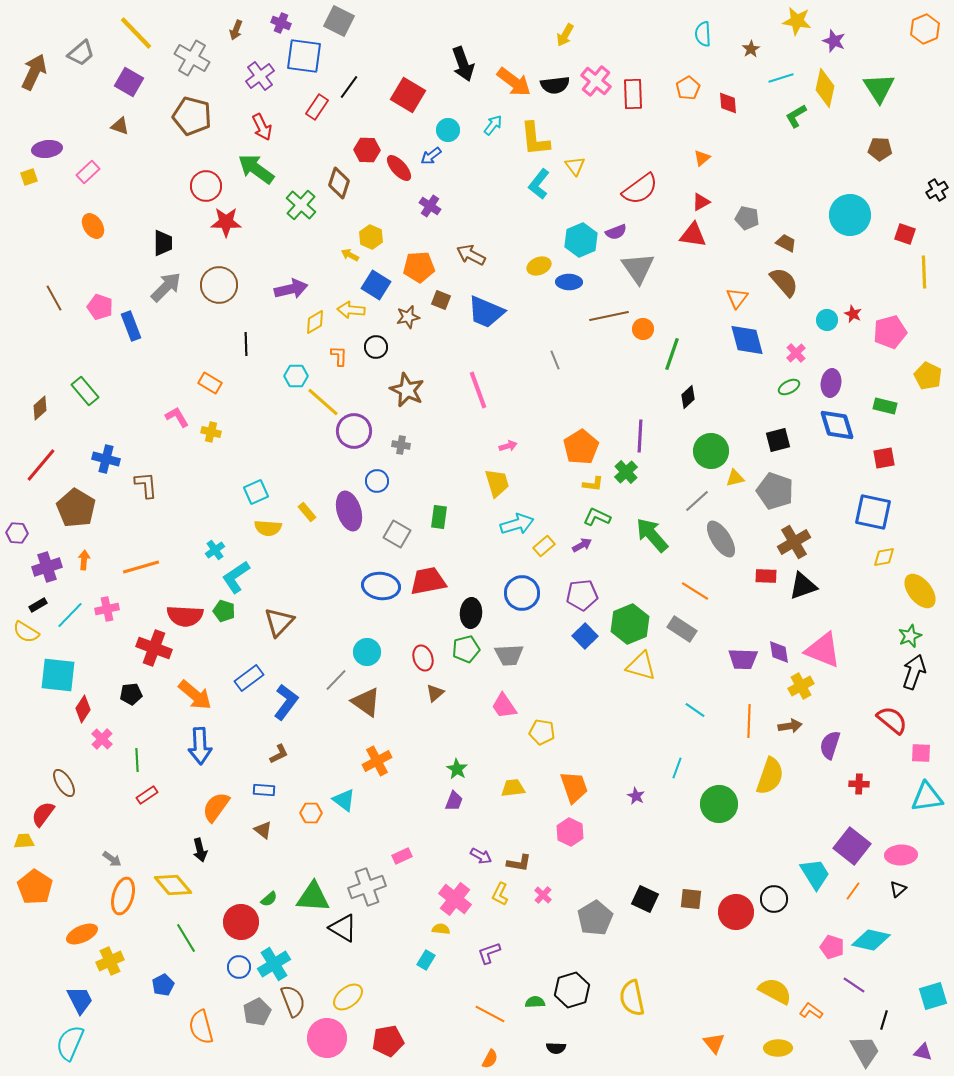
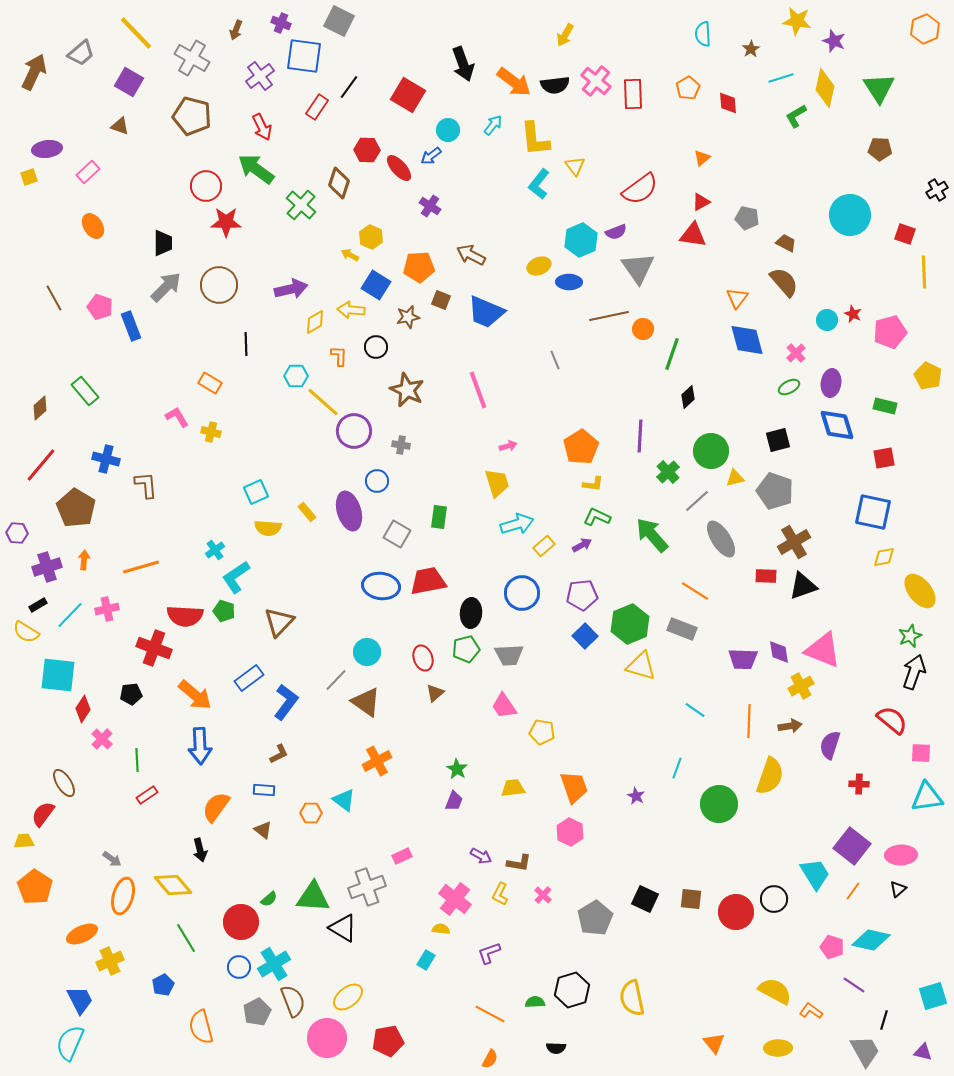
green cross at (626, 472): moved 42 px right
gray rectangle at (682, 629): rotated 12 degrees counterclockwise
